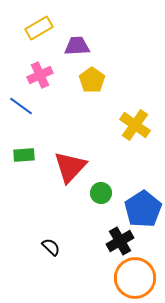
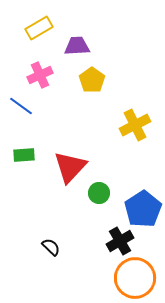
yellow cross: rotated 28 degrees clockwise
green circle: moved 2 px left
